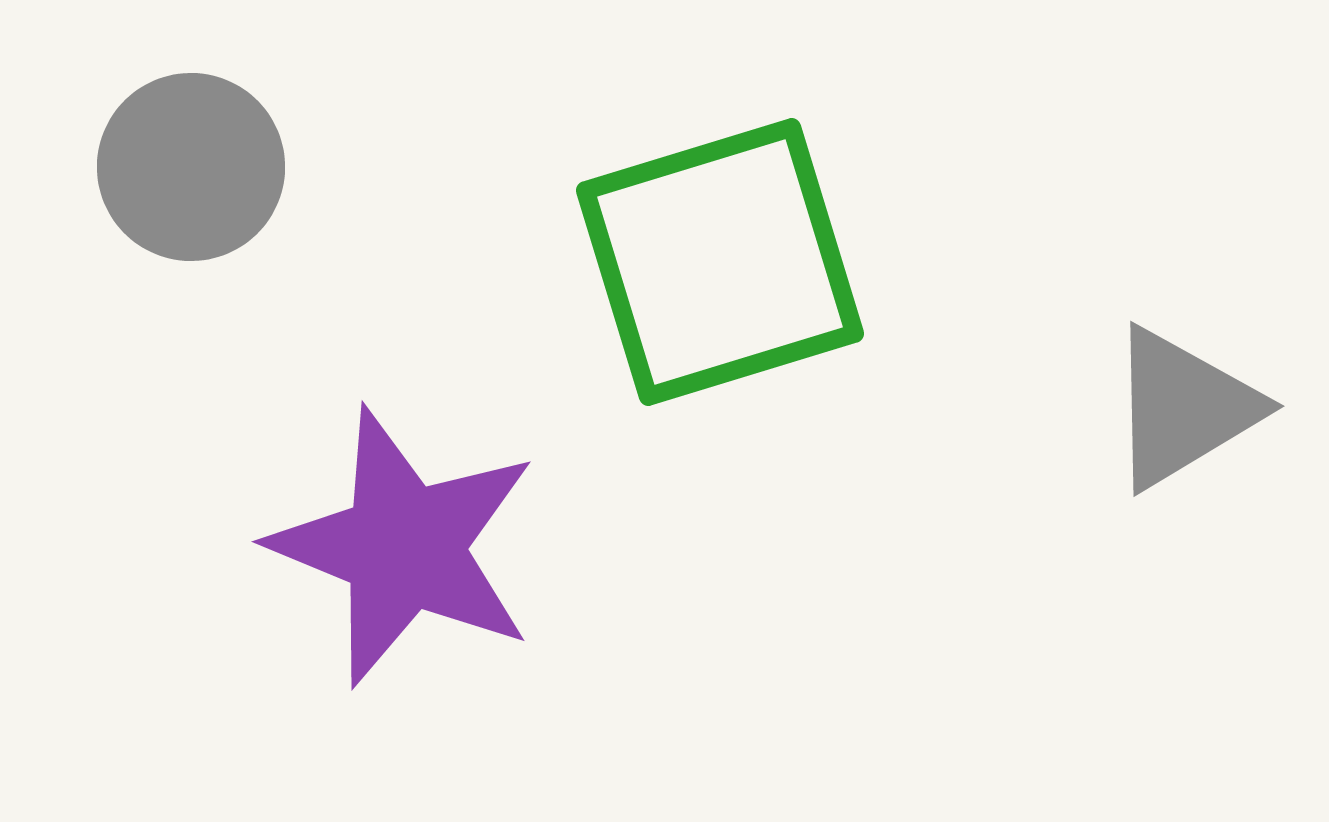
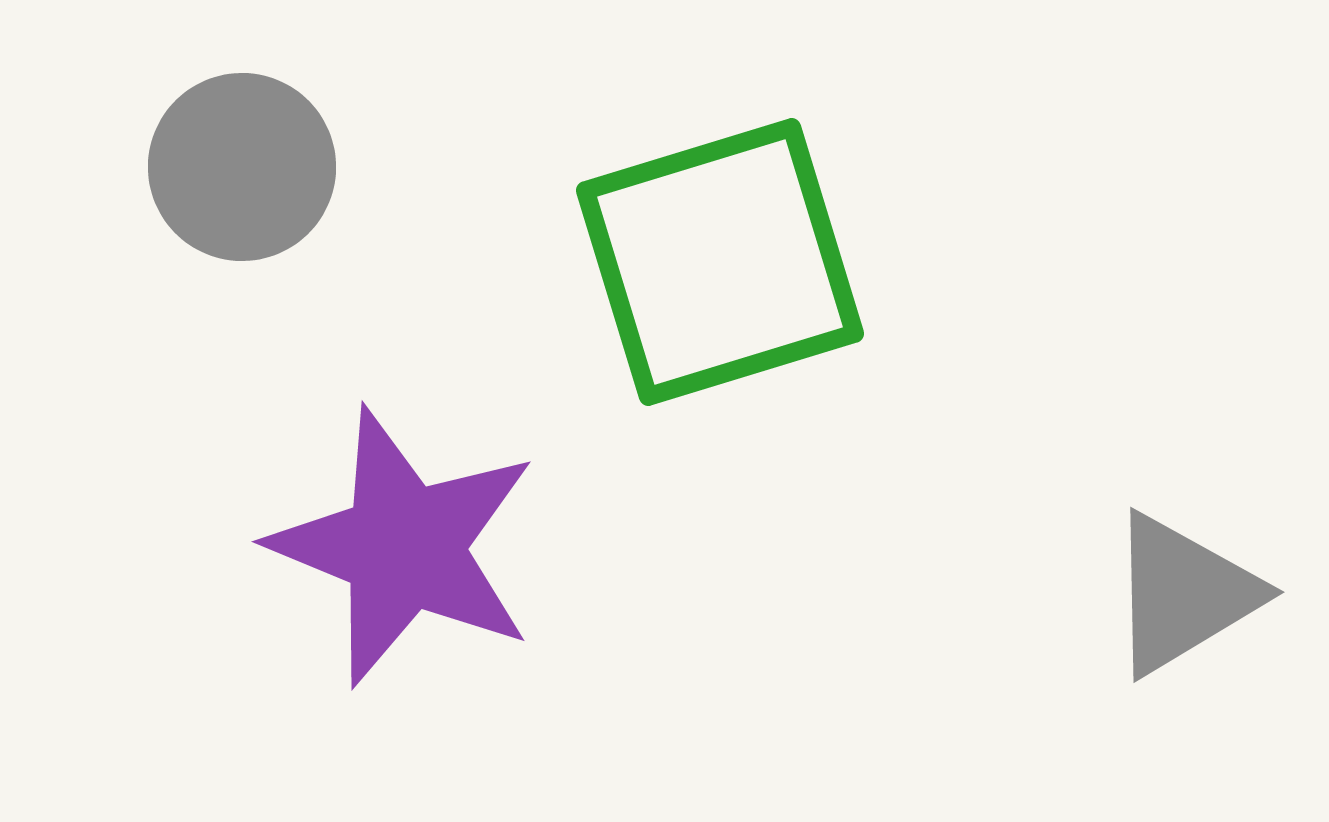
gray circle: moved 51 px right
gray triangle: moved 186 px down
